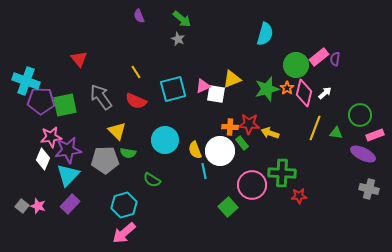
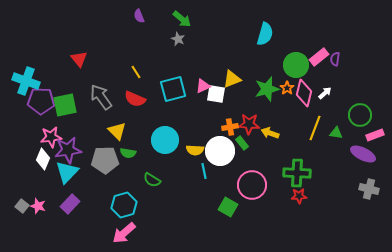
red semicircle at (136, 101): moved 1 px left, 2 px up
orange cross at (230, 127): rotated 14 degrees counterclockwise
yellow semicircle at (195, 150): rotated 66 degrees counterclockwise
green cross at (282, 173): moved 15 px right
cyan triangle at (68, 175): moved 1 px left, 3 px up
green square at (228, 207): rotated 18 degrees counterclockwise
